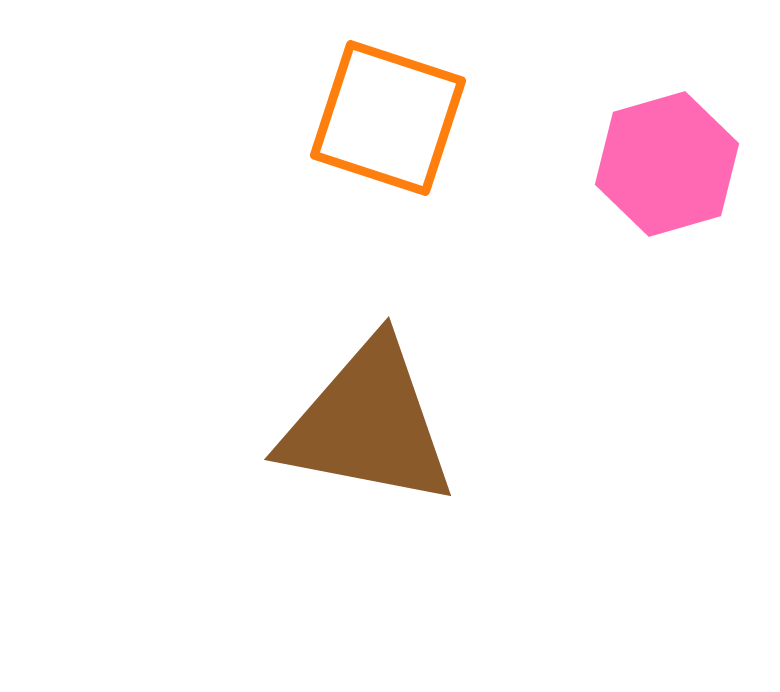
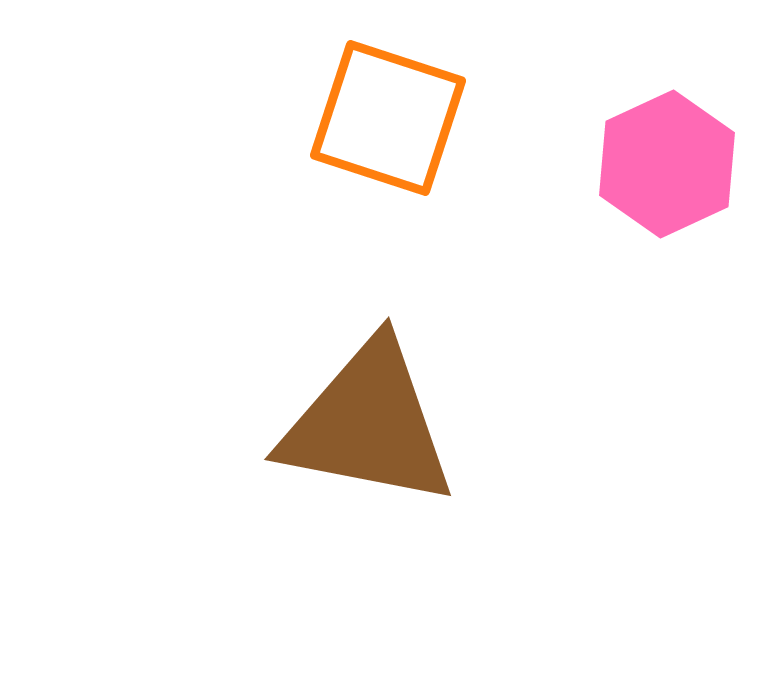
pink hexagon: rotated 9 degrees counterclockwise
